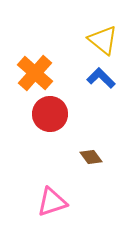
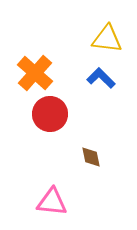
yellow triangle: moved 4 px right, 1 px up; rotated 32 degrees counterclockwise
brown diamond: rotated 25 degrees clockwise
pink triangle: rotated 24 degrees clockwise
